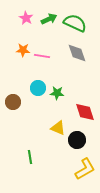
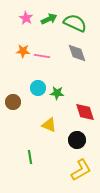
orange star: moved 1 px down
yellow triangle: moved 9 px left, 3 px up
yellow L-shape: moved 4 px left, 1 px down
